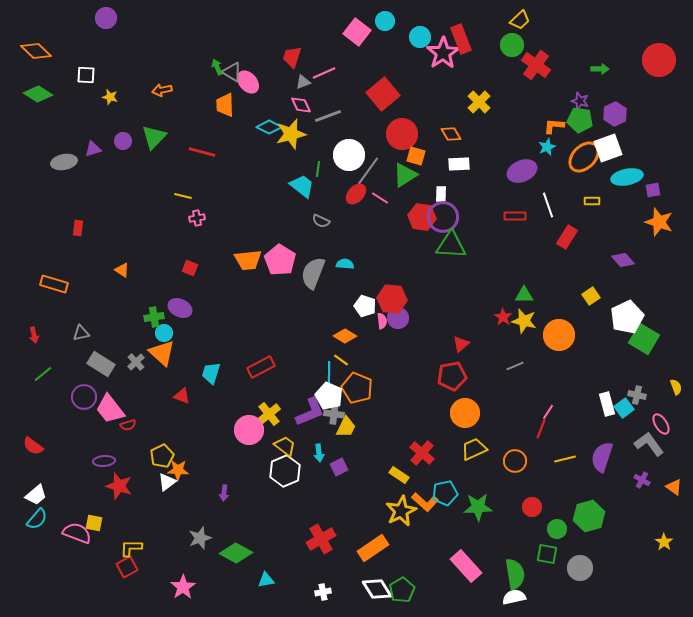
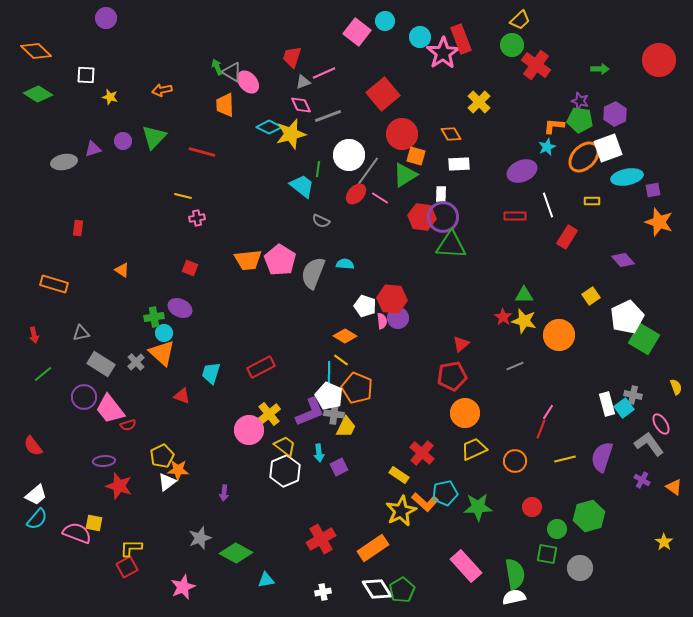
gray cross at (637, 395): moved 4 px left
red semicircle at (33, 446): rotated 15 degrees clockwise
pink star at (183, 587): rotated 10 degrees clockwise
